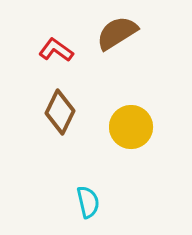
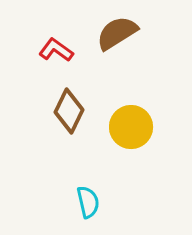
brown diamond: moved 9 px right, 1 px up
